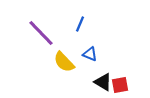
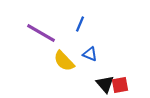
purple line: rotated 16 degrees counterclockwise
yellow semicircle: moved 1 px up
black triangle: moved 2 px right, 2 px down; rotated 18 degrees clockwise
